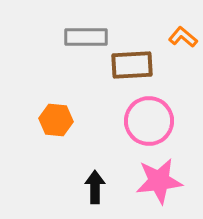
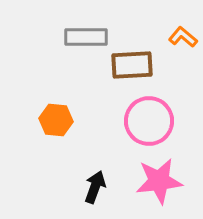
black arrow: rotated 20 degrees clockwise
